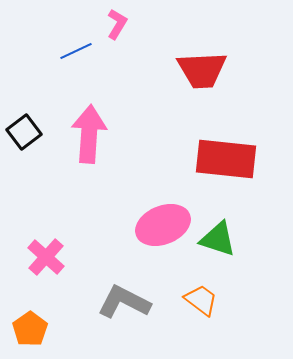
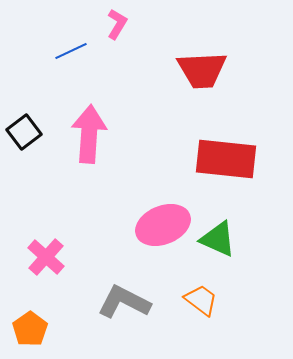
blue line: moved 5 px left
green triangle: rotated 6 degrees clockwise
